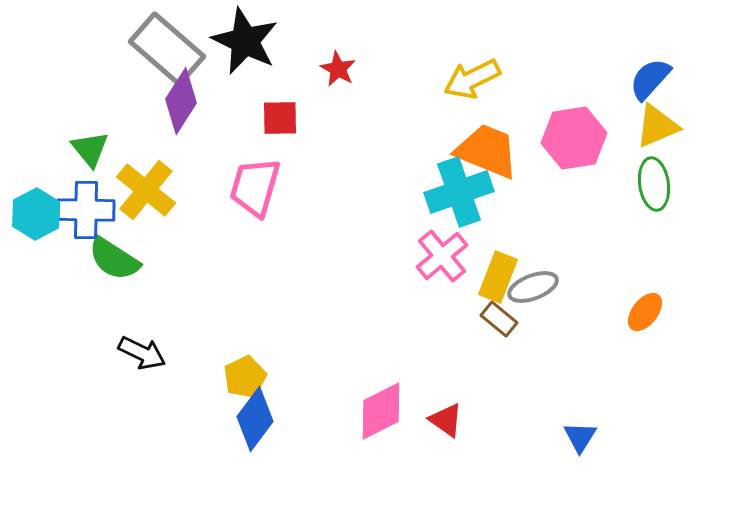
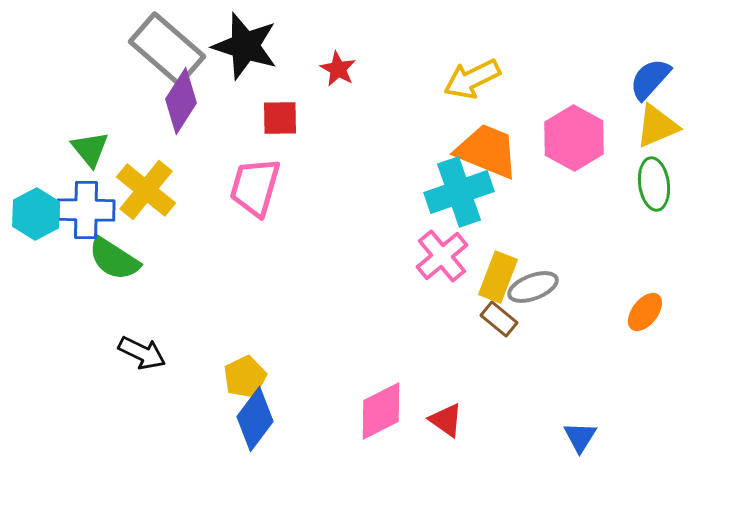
black star: moved 5 px down; rotated 8 degrees counterclockwise
pink hexagon: rotated 22 degrees counterclockwise
